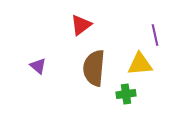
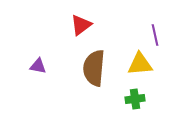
purple triangle: rotated 30 degrees counterclockwise
green cross: moved 9 px right, 5 px down
